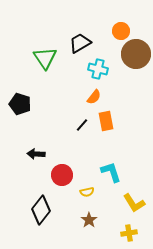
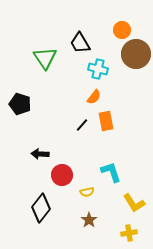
orange circle: moved 1 px right, 1 px up
black trapezoid: rotated 90 degrees counterclockwise
black arrow: moved 4 px right
black diamond: moved 2 px up
